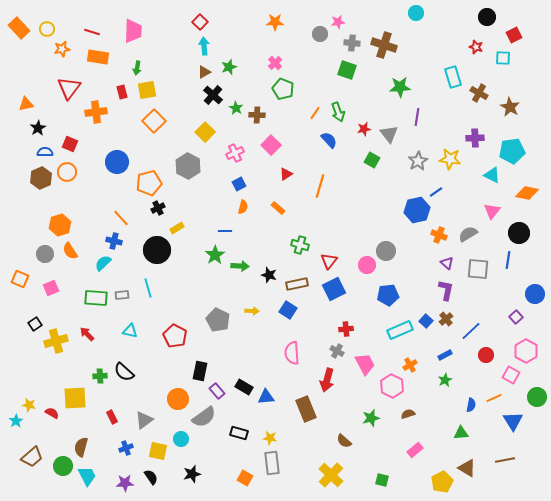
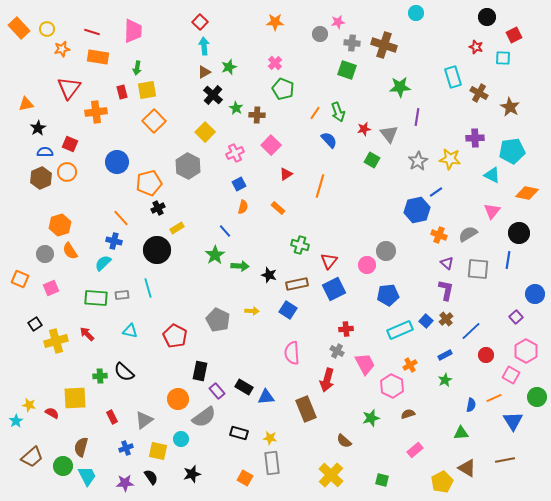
blue line at (225, 231): rotated 48 degrees clockwise
